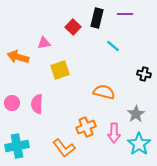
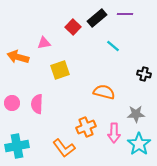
black rectangle: rotated 36 degrees clockwise
gray star: rotated 30 degrees clockwise
